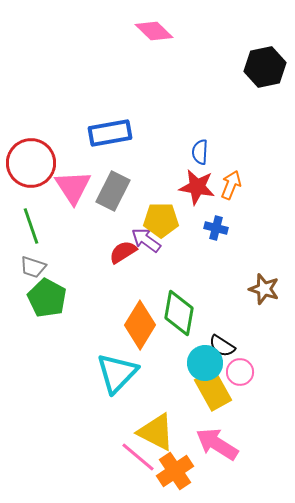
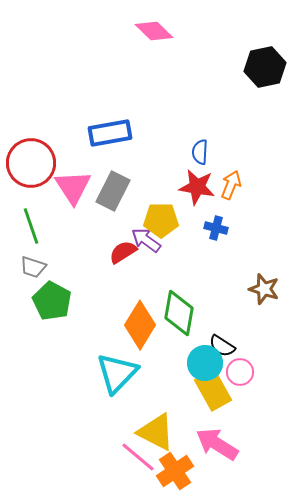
green pentagon: moved 5 px right, 3 px down
